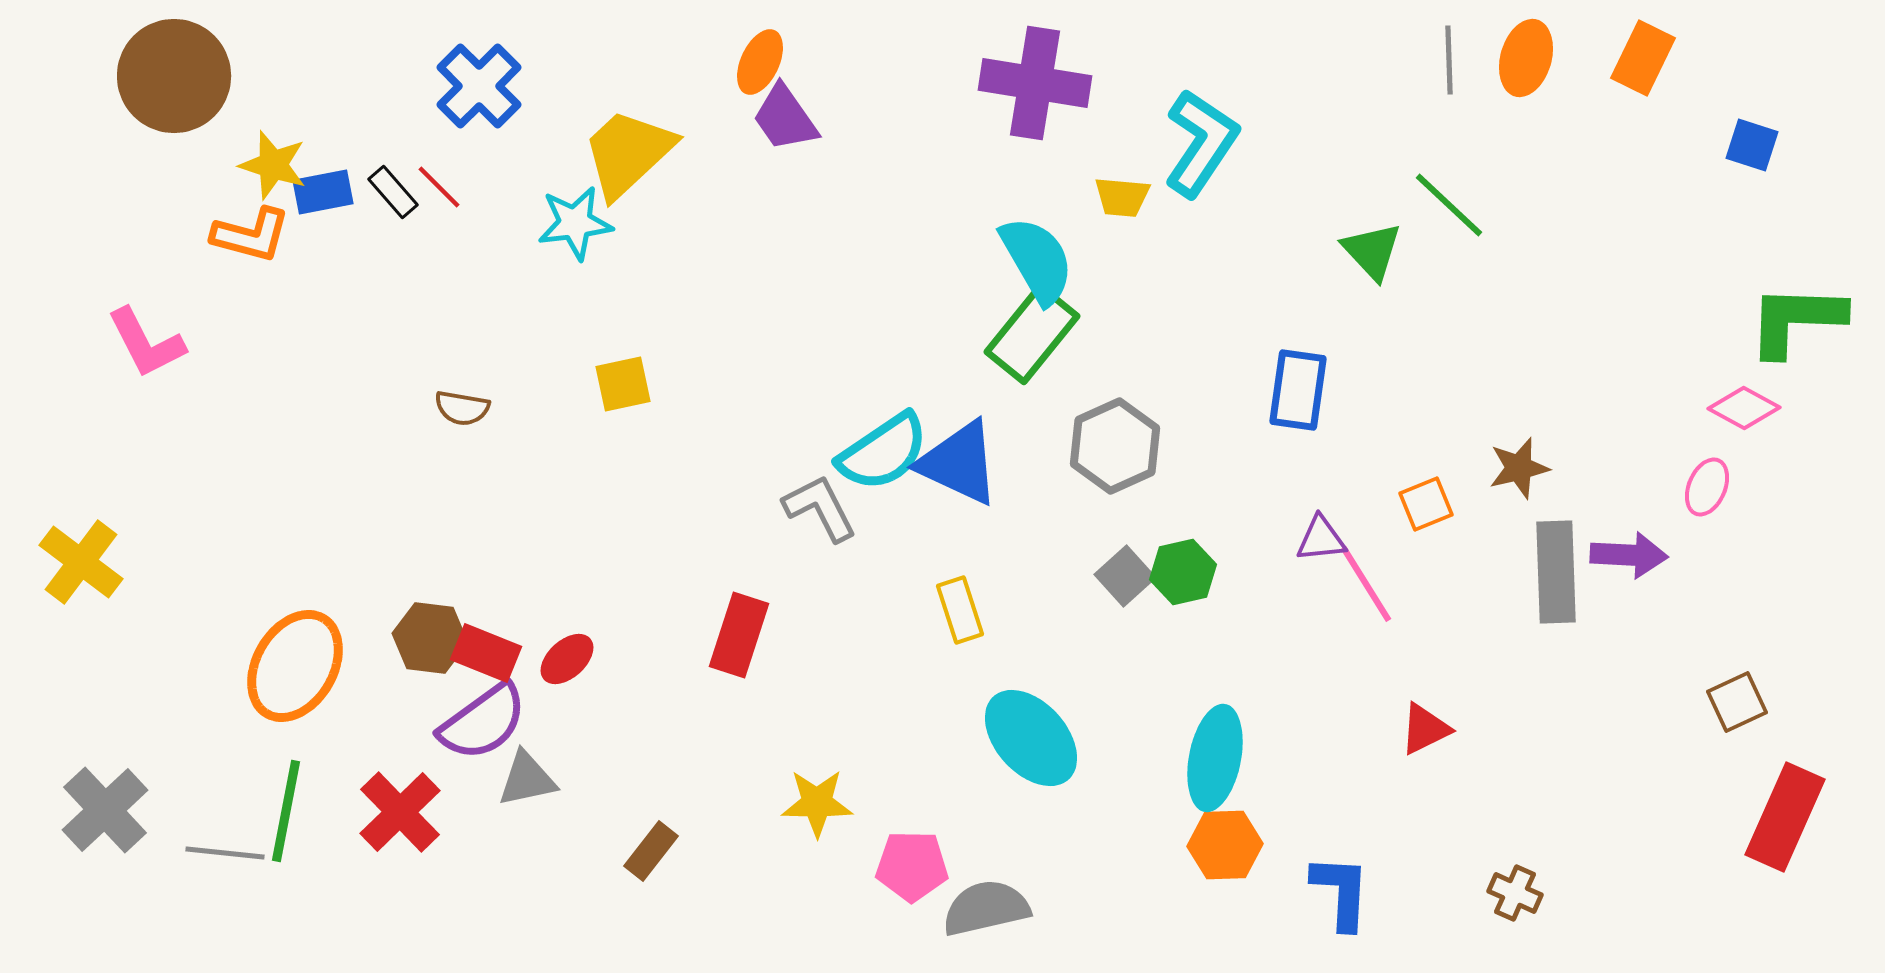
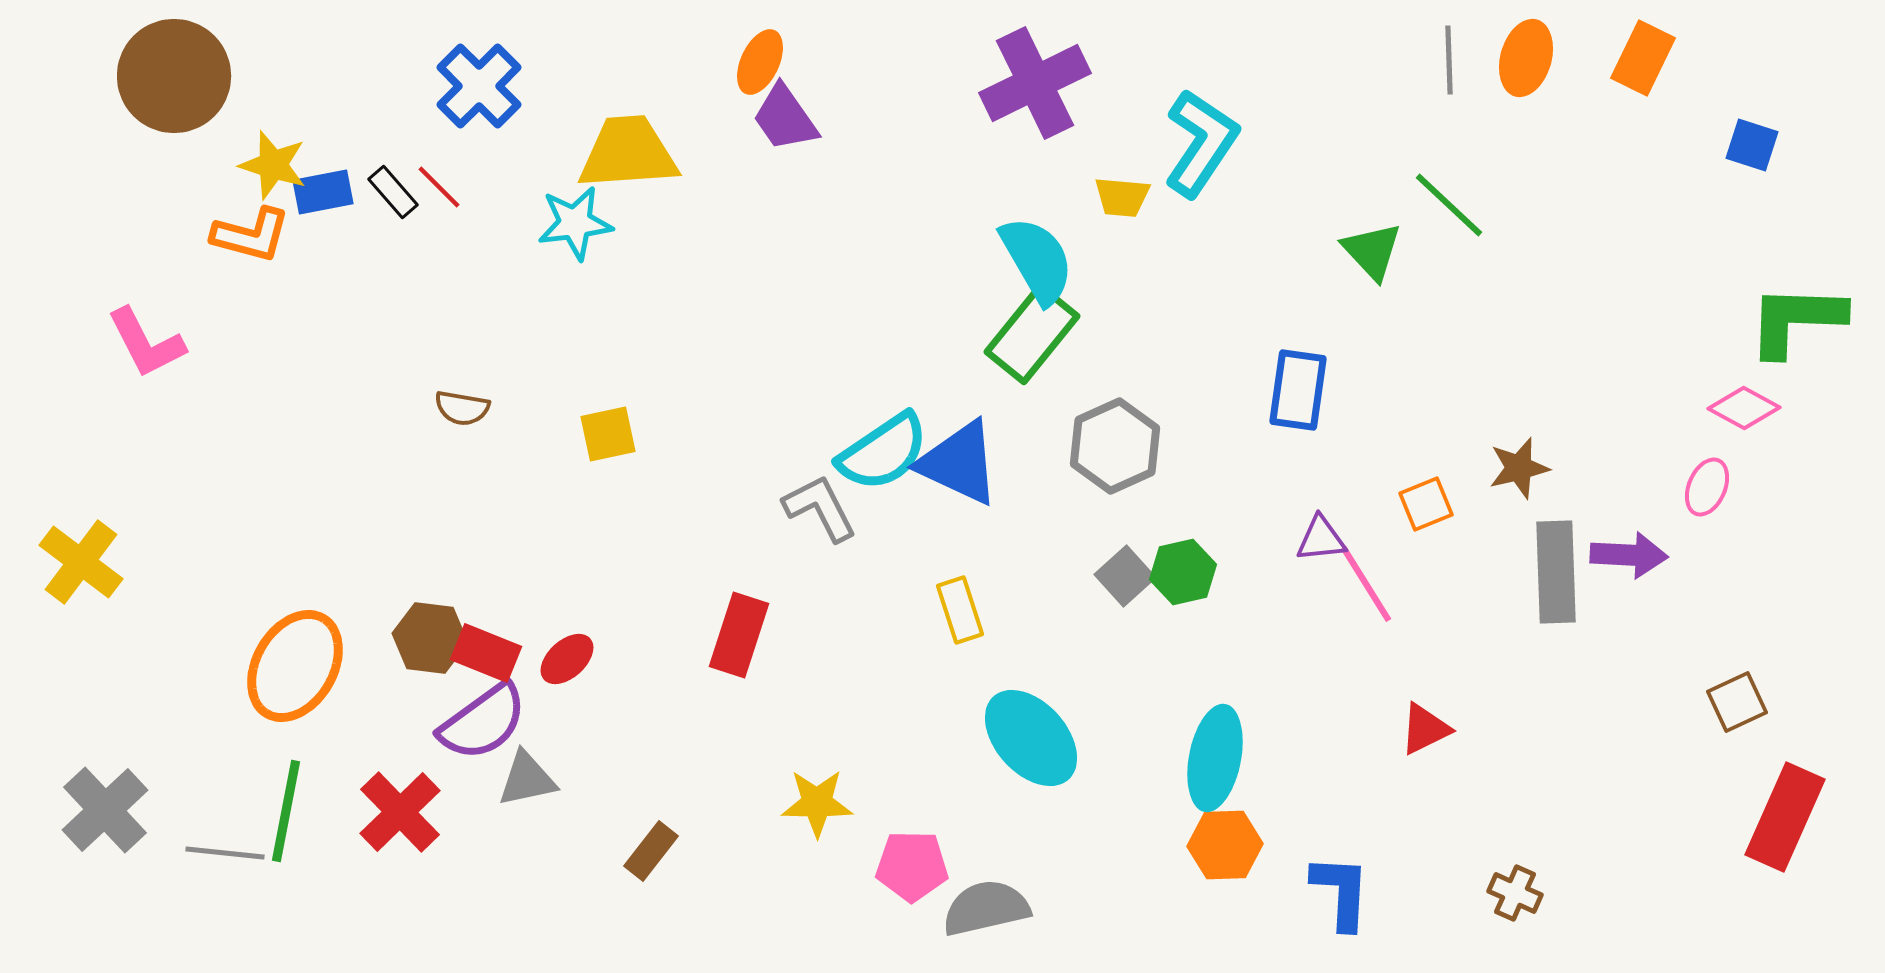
purple cross at (1035, 83): rotated 35 degrees counterclockwise
yellow trapezoid at (628, 153): rotated 39 degrees clockwise
yellow square at (623, 384): moved 15 px left, 50 px down
